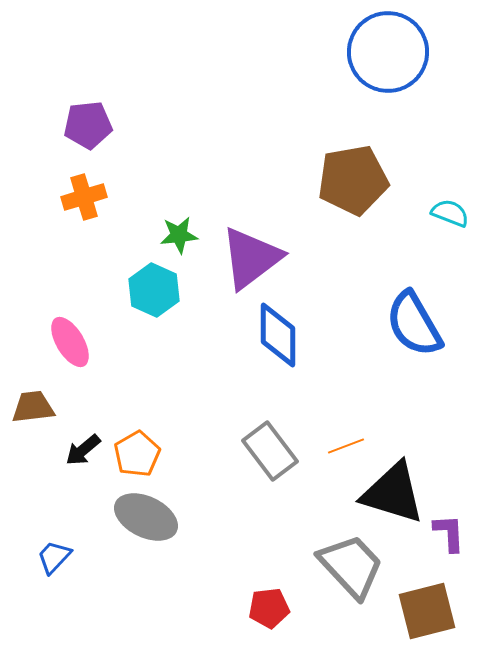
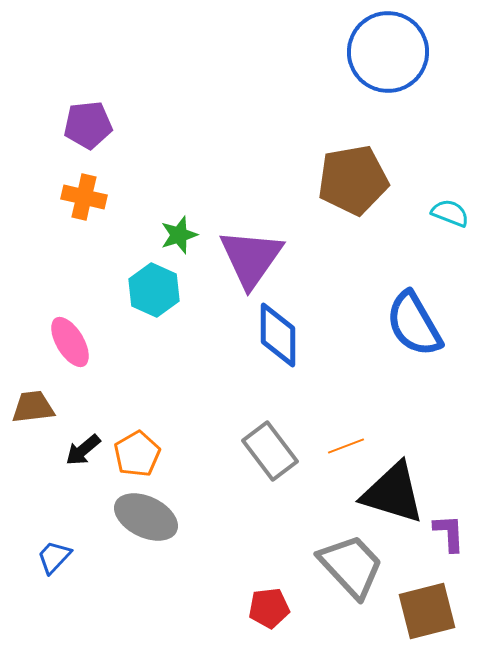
orange cross: rotated 30 degrees clockwise
green star: rotated 12 degrees counterclockwise
purple triangle: rotated 18 degrees counterclockwise
